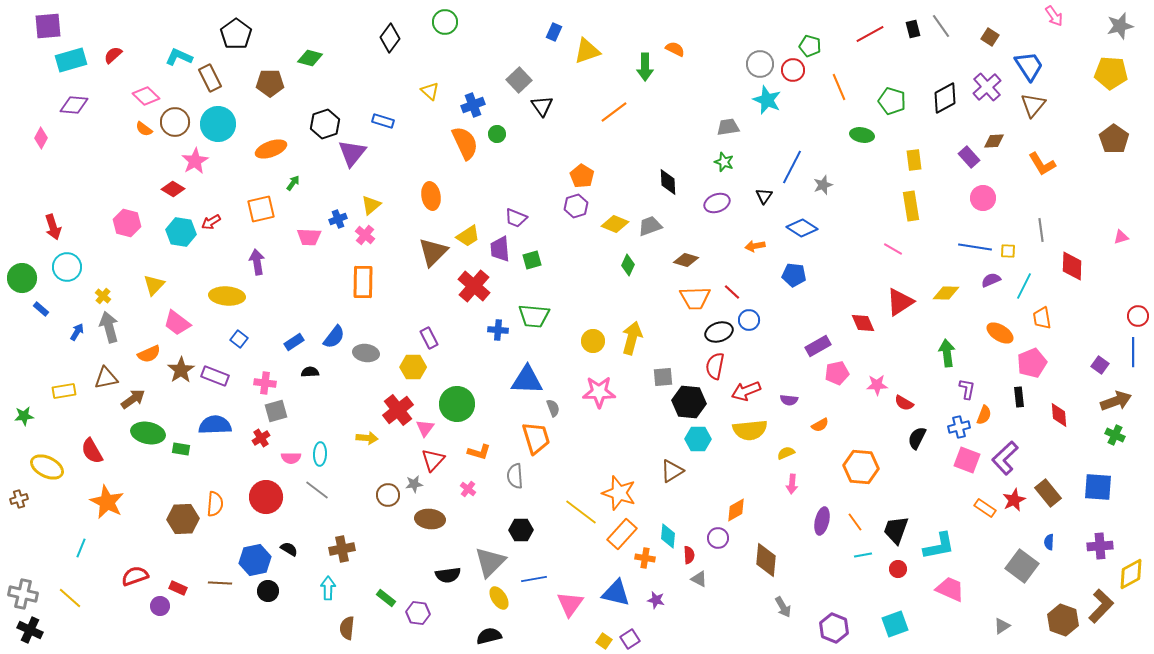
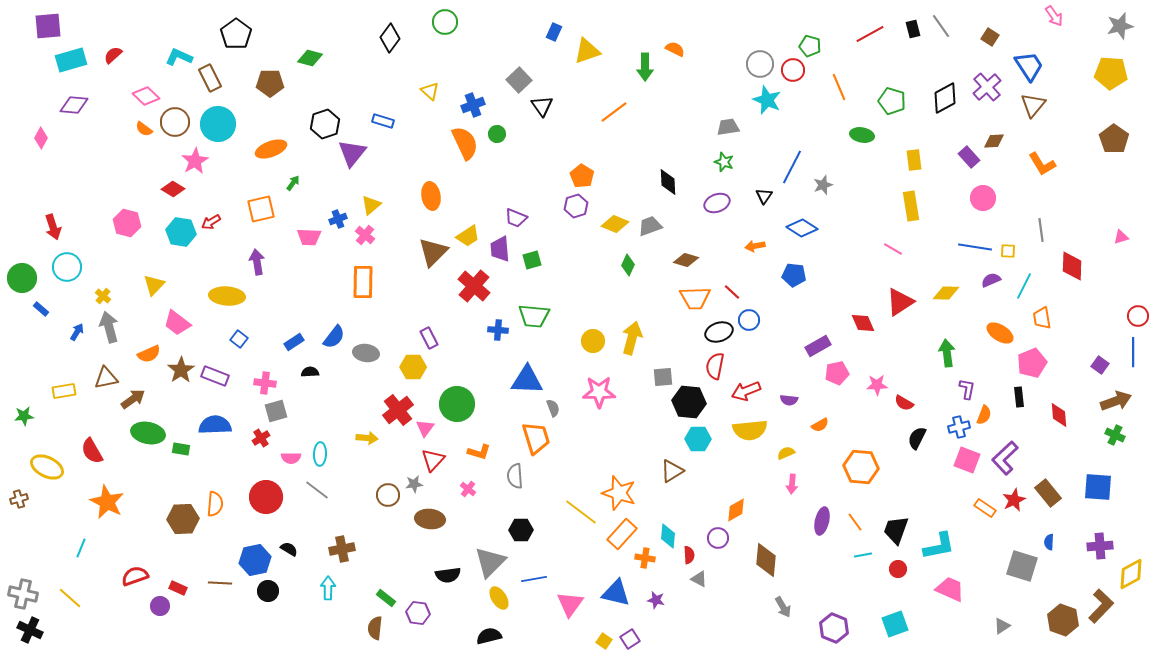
gray square at (1022, 566): rotated 20 degrees counterclockwise
brown semicircle at (347, 628): moved 28 px right
